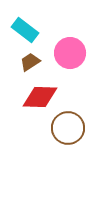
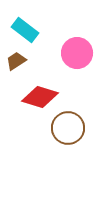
pink circle: moved 7 px right
brown trapezoid: moved 14 px left, 1 px up
red diamond: rotated 15 degrees clockwise
